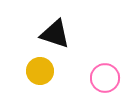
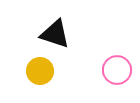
pink circle: moved 12 px right, 8 px up
